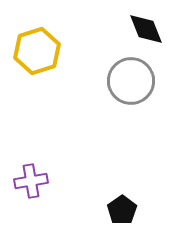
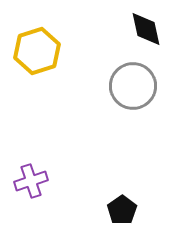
black diamond: rotated 9 degrees clockwise
gray circle: moved 2 px right, 5 px down
purple cross: rotated 8 degrees counterclockwise
